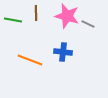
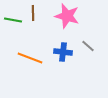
brown line: moved 3 px left
gray line: moved 22 px down; rotated 16 degrees clockwise
orange line: moved 2 px up
